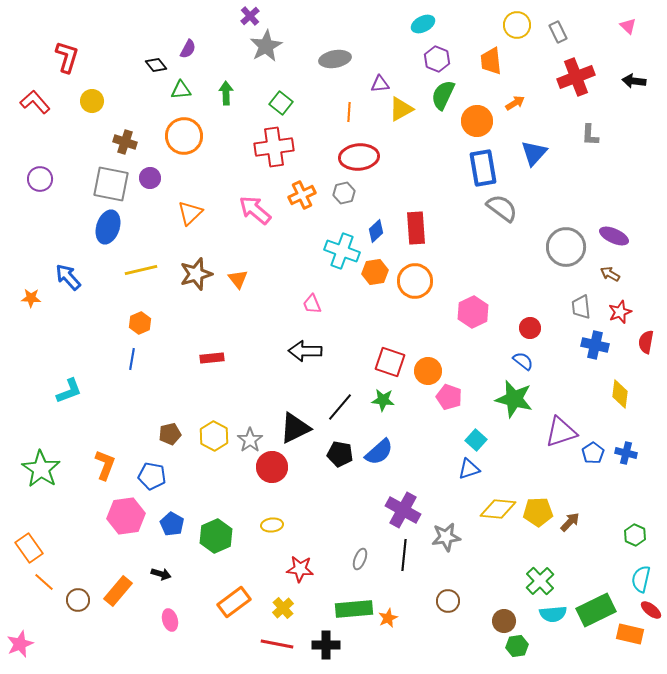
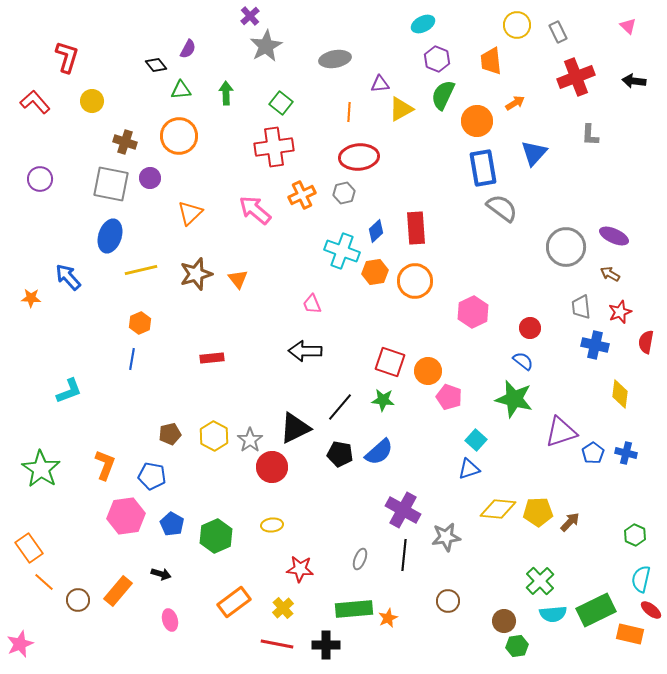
orange circle at (184, 136): moved 5 px left
blue ellipse at (108, 227): moved 2 px right, 9 px down
